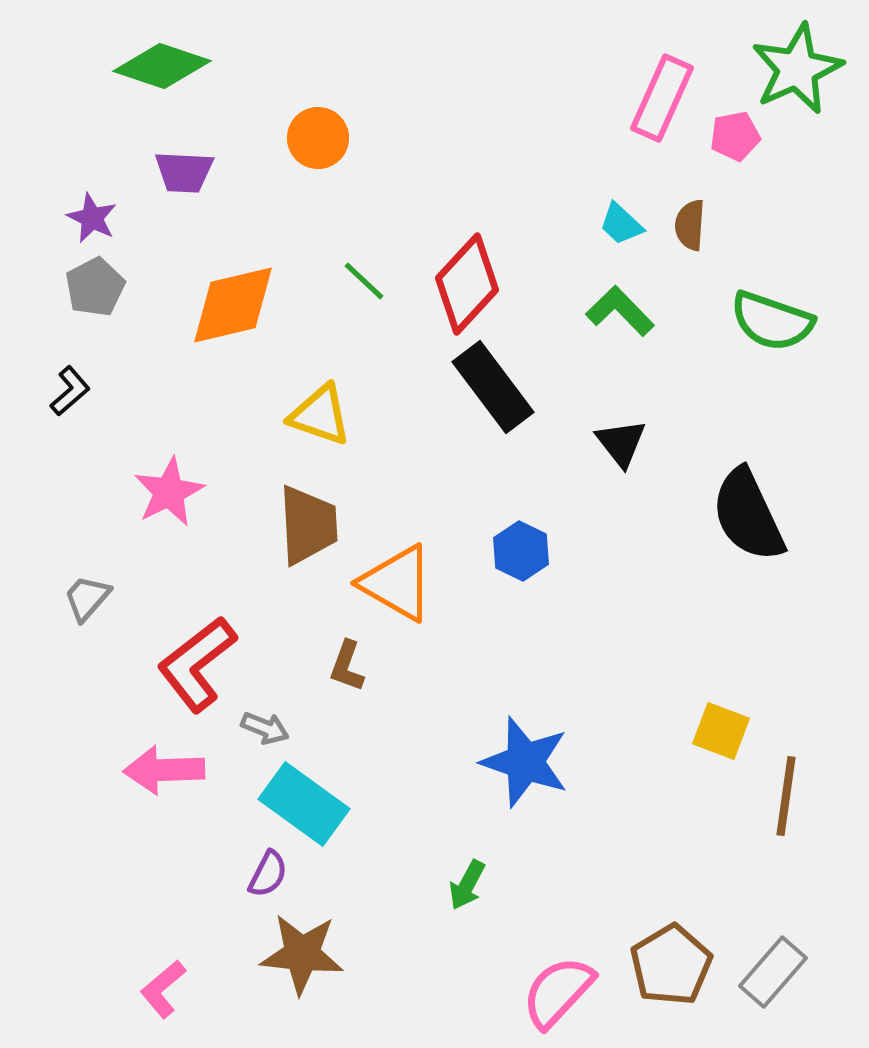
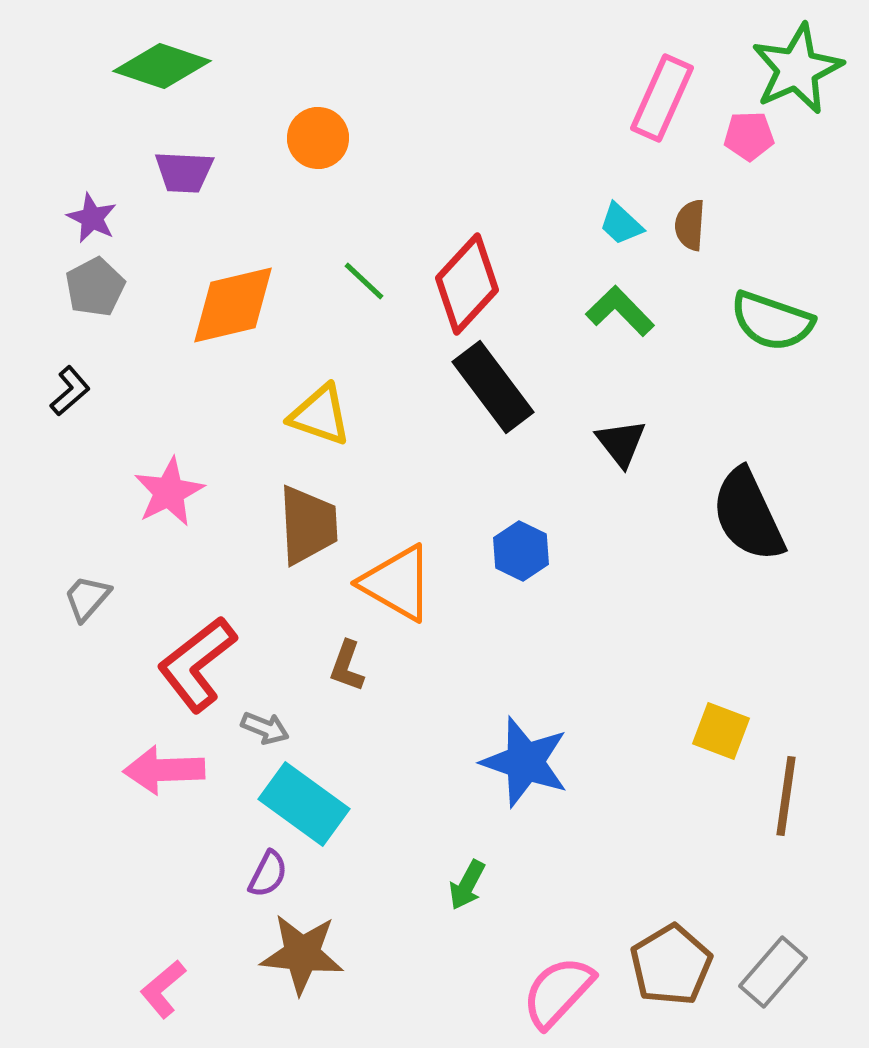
pink pentagon: moved 14 px right; rotated 9 degrees clockwise
